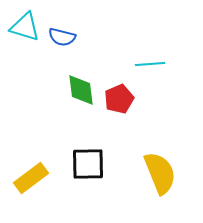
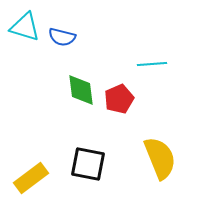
cyan line: moved 2 px right
black square: rotated 12 degrees clockwise
yellow semicircle: moved 15 px up
